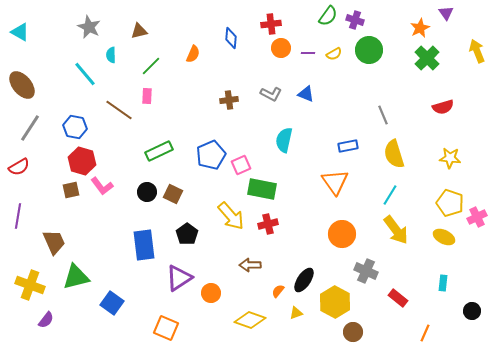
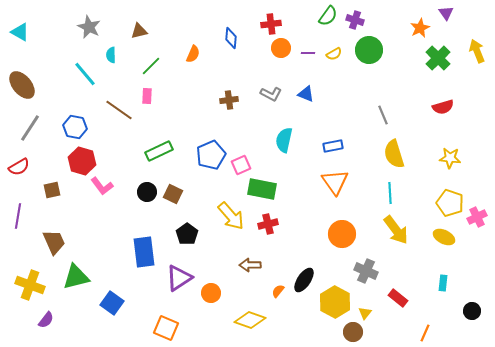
green cross at (427, 58): moved 11 px right
blue rectangle at (348, 146): moved 15 px left
brown square at (71, 190): moved 19 px left
cyan line at (390, 195): moved 2 px up; rotated 35 degrees counterclockwise
blue rectangle at (144, 245): moved 7 px down
yellow triangle at (296, 313): moved 69 px right; rotated 32 degrees counterclockwise
